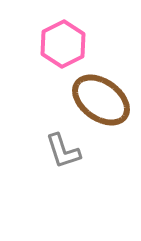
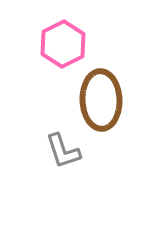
brown ellipse: rotated 52 degrees clockwise
